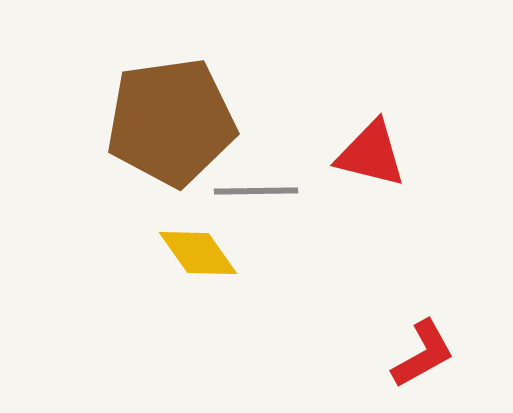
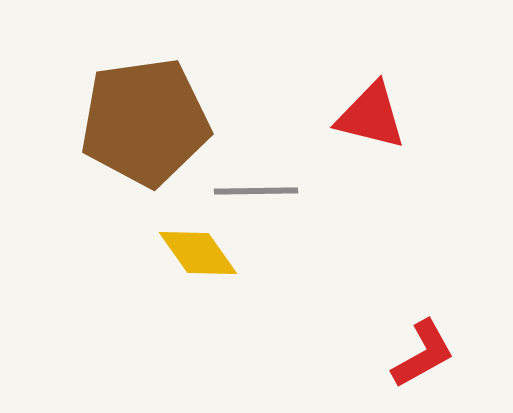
brown pentagon: moved 26 px left
red triangle: moved 38 px up
